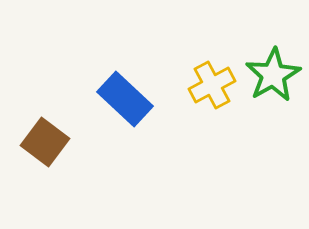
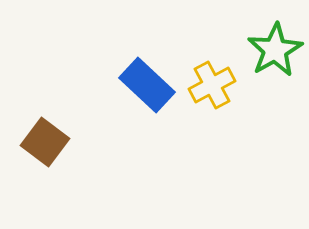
green star: moved 2 px right, 25 px up
blue rectangle: moved 22 px right, 14 px up
